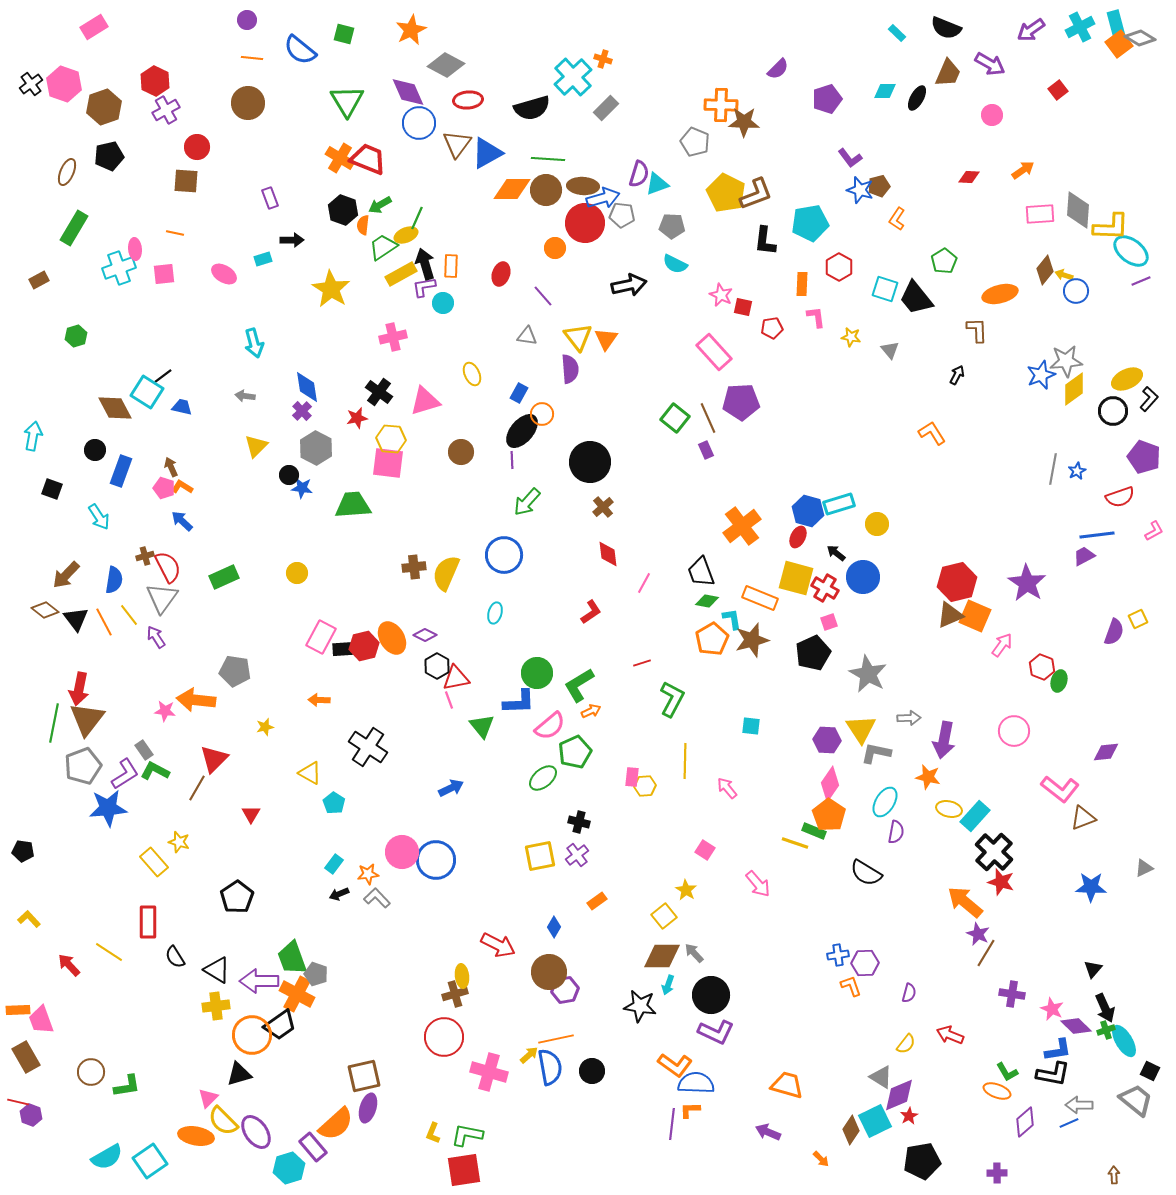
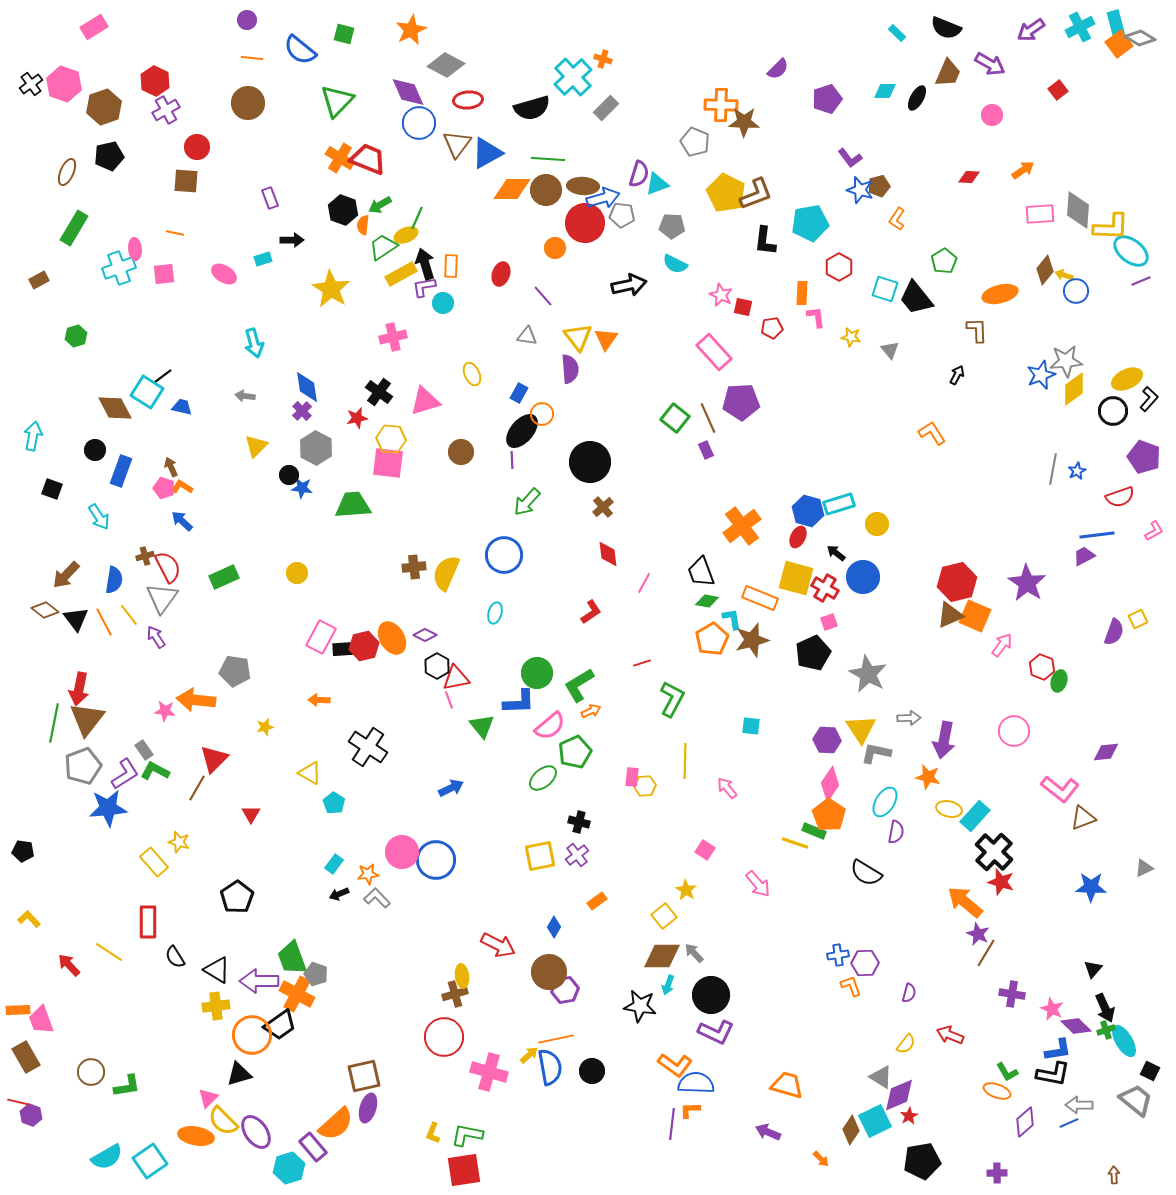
green triangle at (347, 101): moved 10 px left; rotated 15 degrees clockwise
orange rectangle at (802, 284): moved 9 px down
